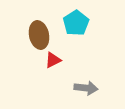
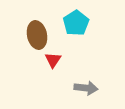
brown ellipse: moved 2 px left
red triangle: rotated 30 degrees counterclockwise
